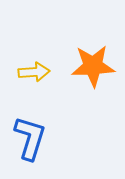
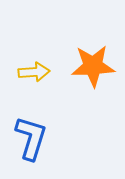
blue L-shape: moved 1 px right
